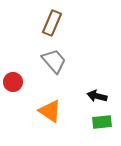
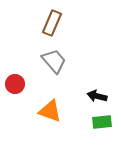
red circle: moved 2 px right, 2 px down
orange triangle: rotated 15 degrees counterclockwise
